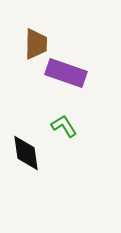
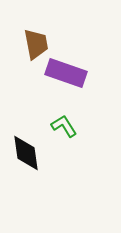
brown trapezoid: rotated 12 degrees counterclockwise
